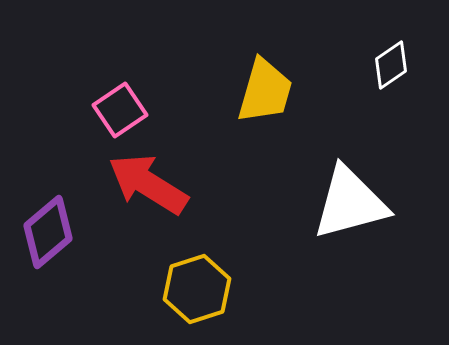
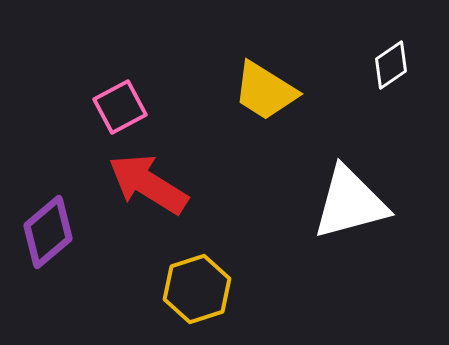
yellow trapezoid: rotated 106 degrees clockwise
pink square: moved 3 px up; rotated 6 degrees clockwise
